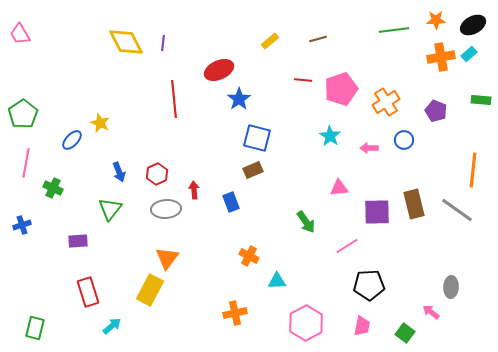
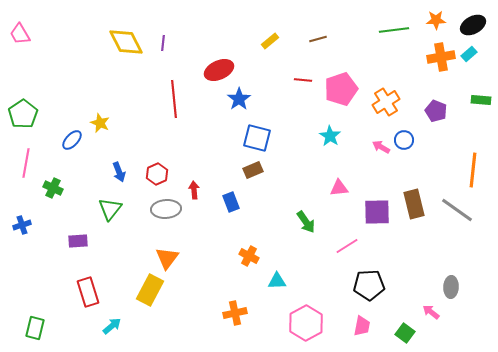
pink arrow at (369, 148): moved 12 px right, 1 px up; rotated 30 degrees clockwise
